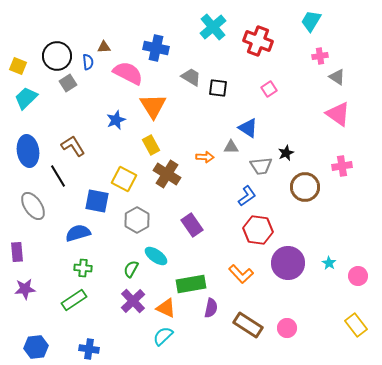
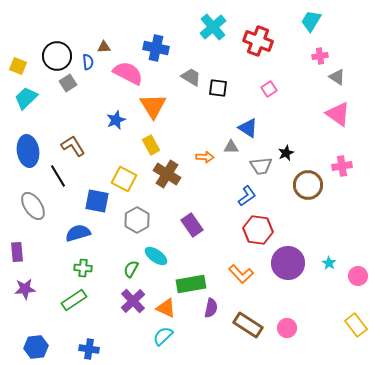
brown circle at (305, 187): moved 3 px right, 2 px up
